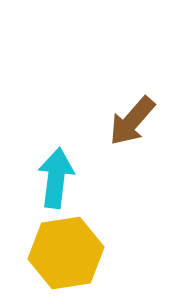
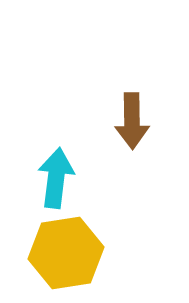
brown arrow: rotated 42 degrees counterclockwise
